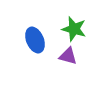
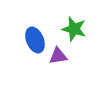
purple triangle: moved 10 px left; rotated 24 degrees counterclockwise
